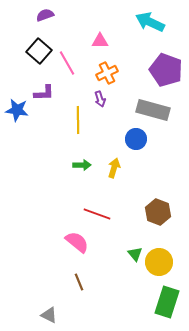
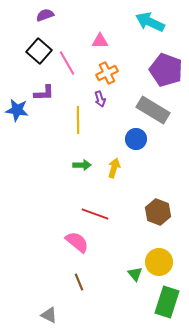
gray rectangle: rotated 16 degrees clockwise
red line: moved 2 px left
green triangle: moved 20 px down
